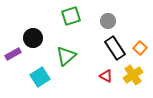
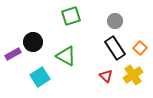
gray circle: moved 7 px right
black circle: moved 4 px down
green triangle: rotated 50 degrees counterclockwise
red triangle: rotated 16 degrees clockwise
